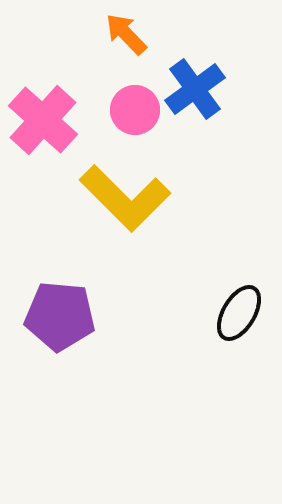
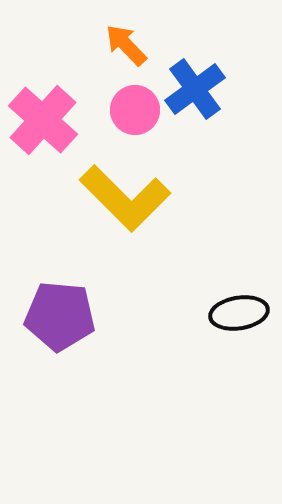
orange arrow: moved 11 px down
black ellipse: rotated 50 degrees clockwise
